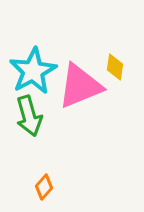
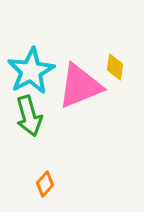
cyan star: moved 2 px left
orange diamond: moved 1 px right, 3 px up
